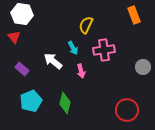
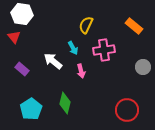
orange rectangle: moved 11 px down; rotated 30 degrees counterclockwise
cyan pentagon: moved 8 px down; rotated 10 degrees counterclockwise
